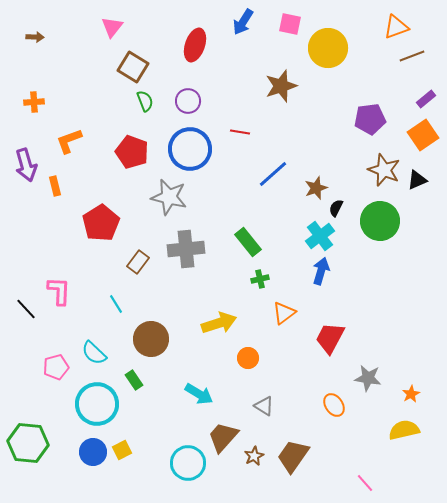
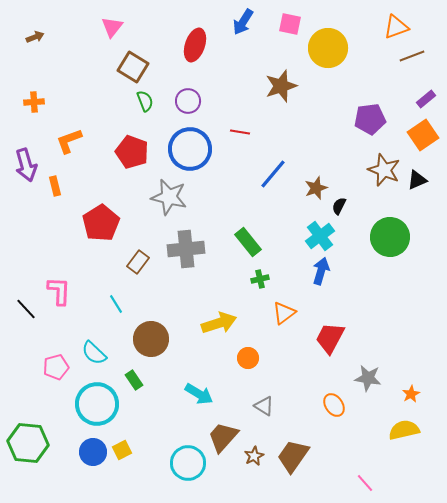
brown arrow at (35, 37): rotated 24 degrees counterclockwise
blue line at (273, 174): rotated 8 degrees counterclockwise
black semicircle at (336, 208): moved 3 px right, 2 px up
green circle at (380, 221): moved 10 px right, 16 px down
